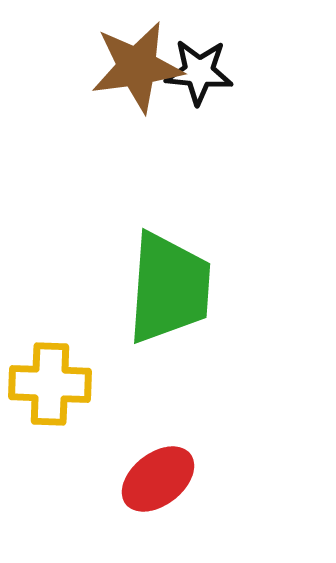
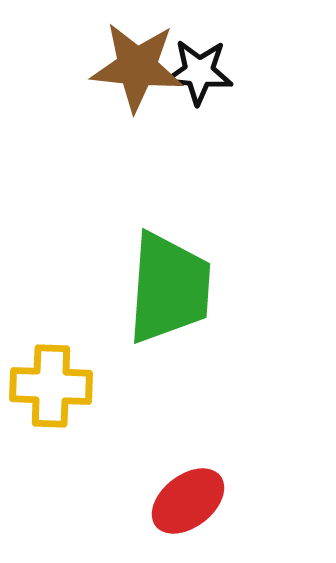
brown star: rotated 14 degrees clockwise
yellow cross: moved 1 px right, 2 px down
red ellipse: moved 30 px right, 22 px down
